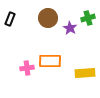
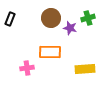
brown circle: moved 3 px right
purple star: rotated 16 degrees counterclockwise
orange rectangle: moved 9 px up
yellow rectangle: moved 4 px up
